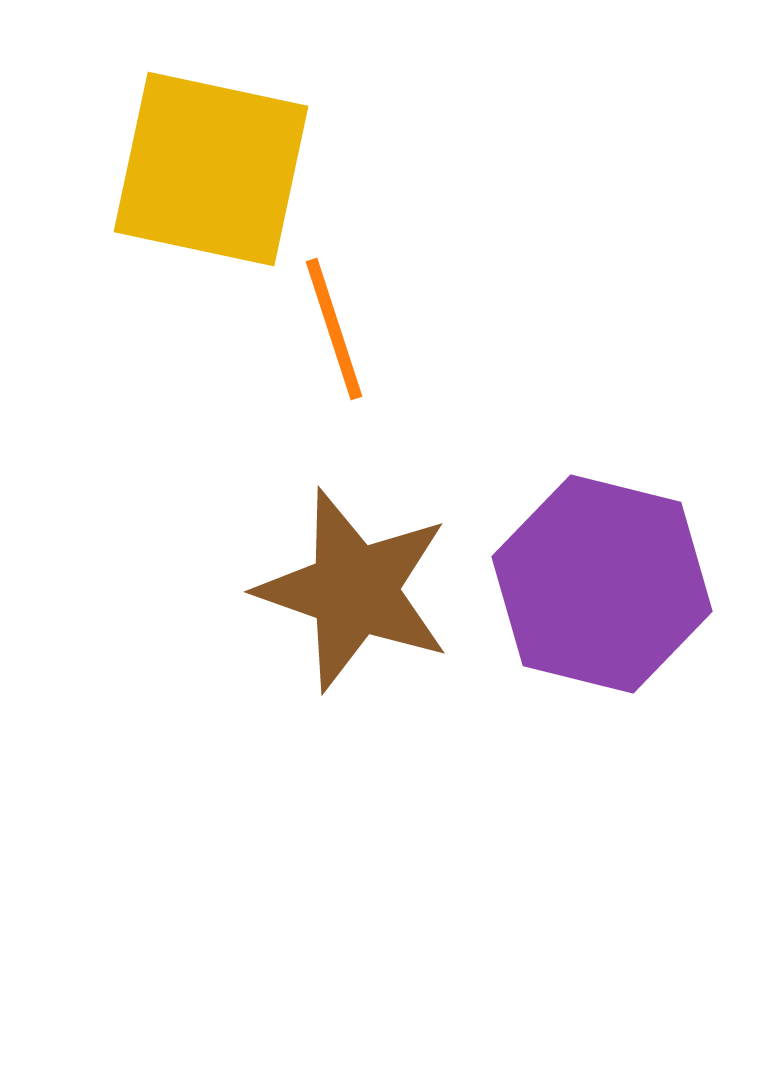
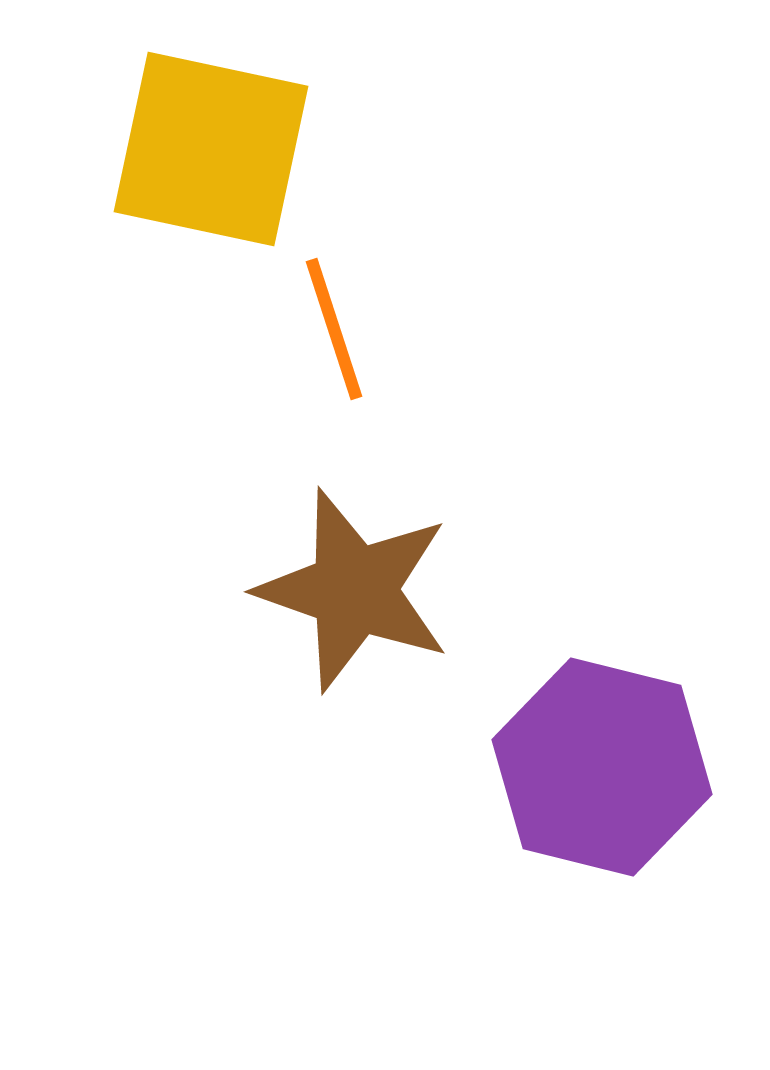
yellow square: moved 20 px up
purple hexagon: moved 183 px down
